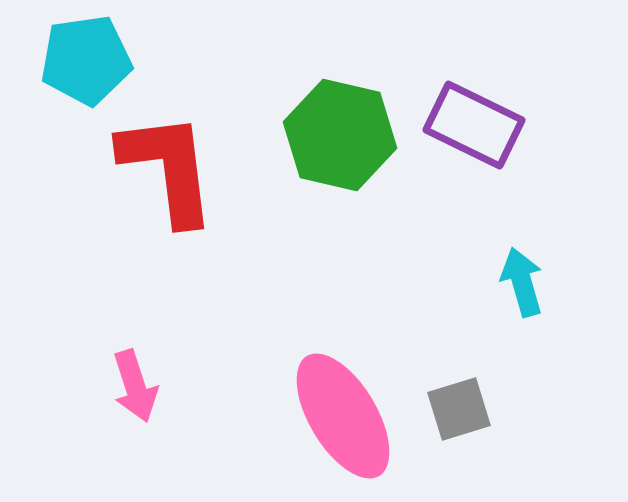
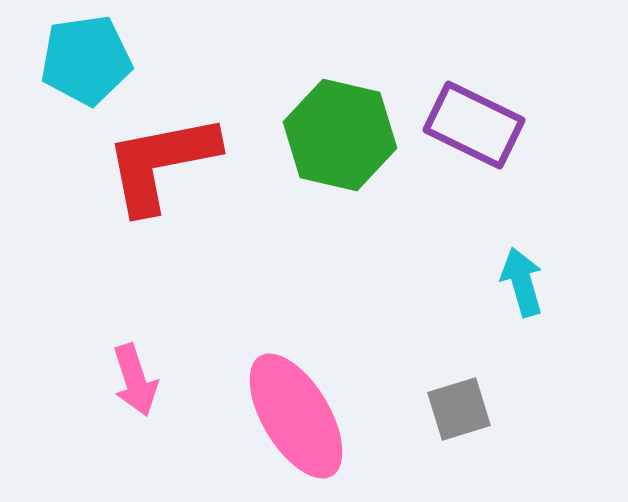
red L-shape: moved 7 px left, 5 px up; rotated 94 degrees counterclockwise
pink arrow: moved 6 px up
pink ellipse: moved 47 px left
